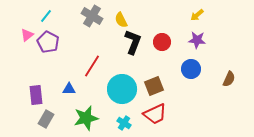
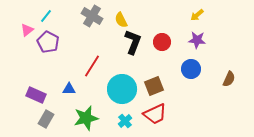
pink triangle: moved 5 px up
purple rectangle: rotated 60 degrees counterclockwise
cyan cross: moved 1 px right, 2 px up; rotated 16 degrees clockwise
